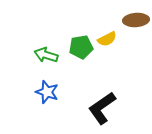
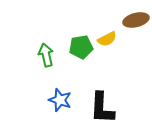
brown ellipse: rotated 10 degrees counterclockwise
green arrow: rotated 60 degrees clockwise
blue star: moved 13 px right, 8 px down
black L-shape: rotated 52 degrees counterclockwise
